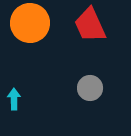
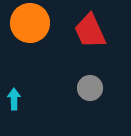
red trapezoid: moved 6 px down
